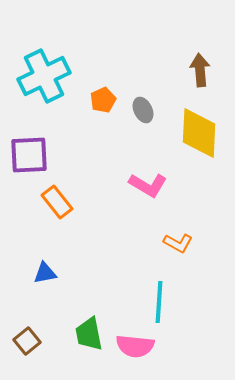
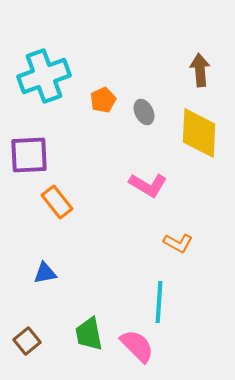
cyan cross: rotated 6 degrees clockwise
gray ellipse: moved 1 px right, 2 px down
pink semicircle: moved 2 px right; rotated 141 degrees counterclockwise
